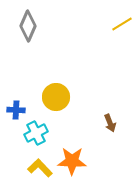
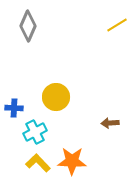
yellow line: moved 5 px left, 1 px down
blue cross: moved 2 px left, 2 px up
brown arrow: rotated 108 degrees clockwise
cyan cross: moved 1 px left, 1 px up
yellow L-shape: moved 2 px left, 5 px up
